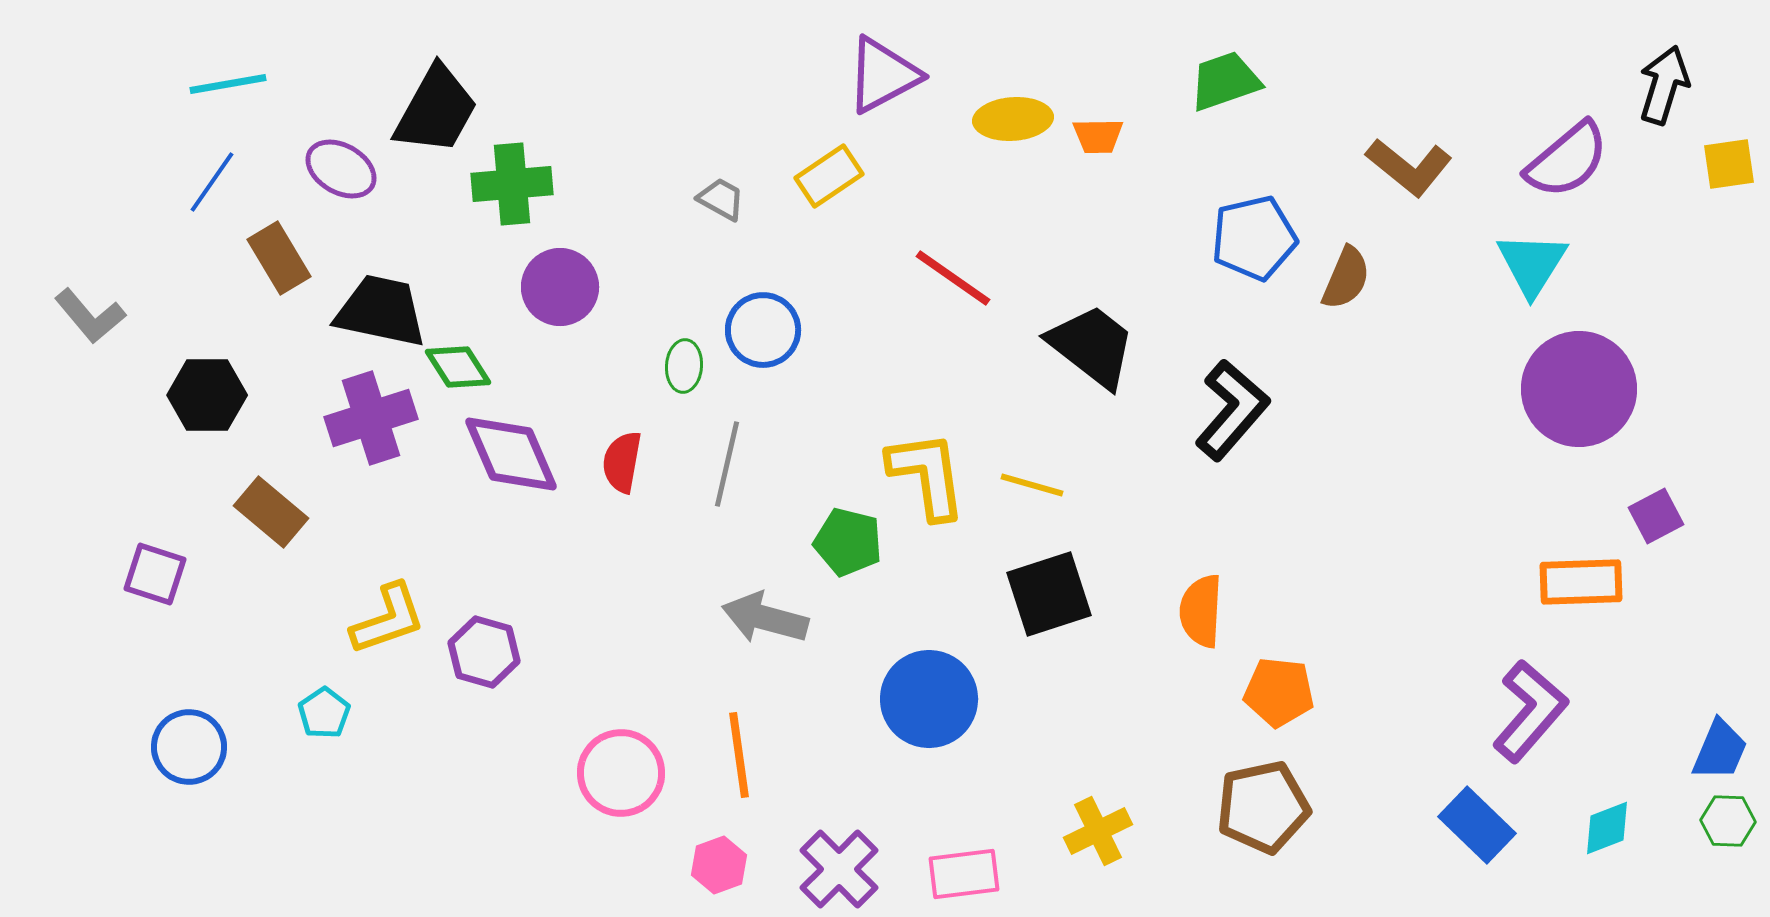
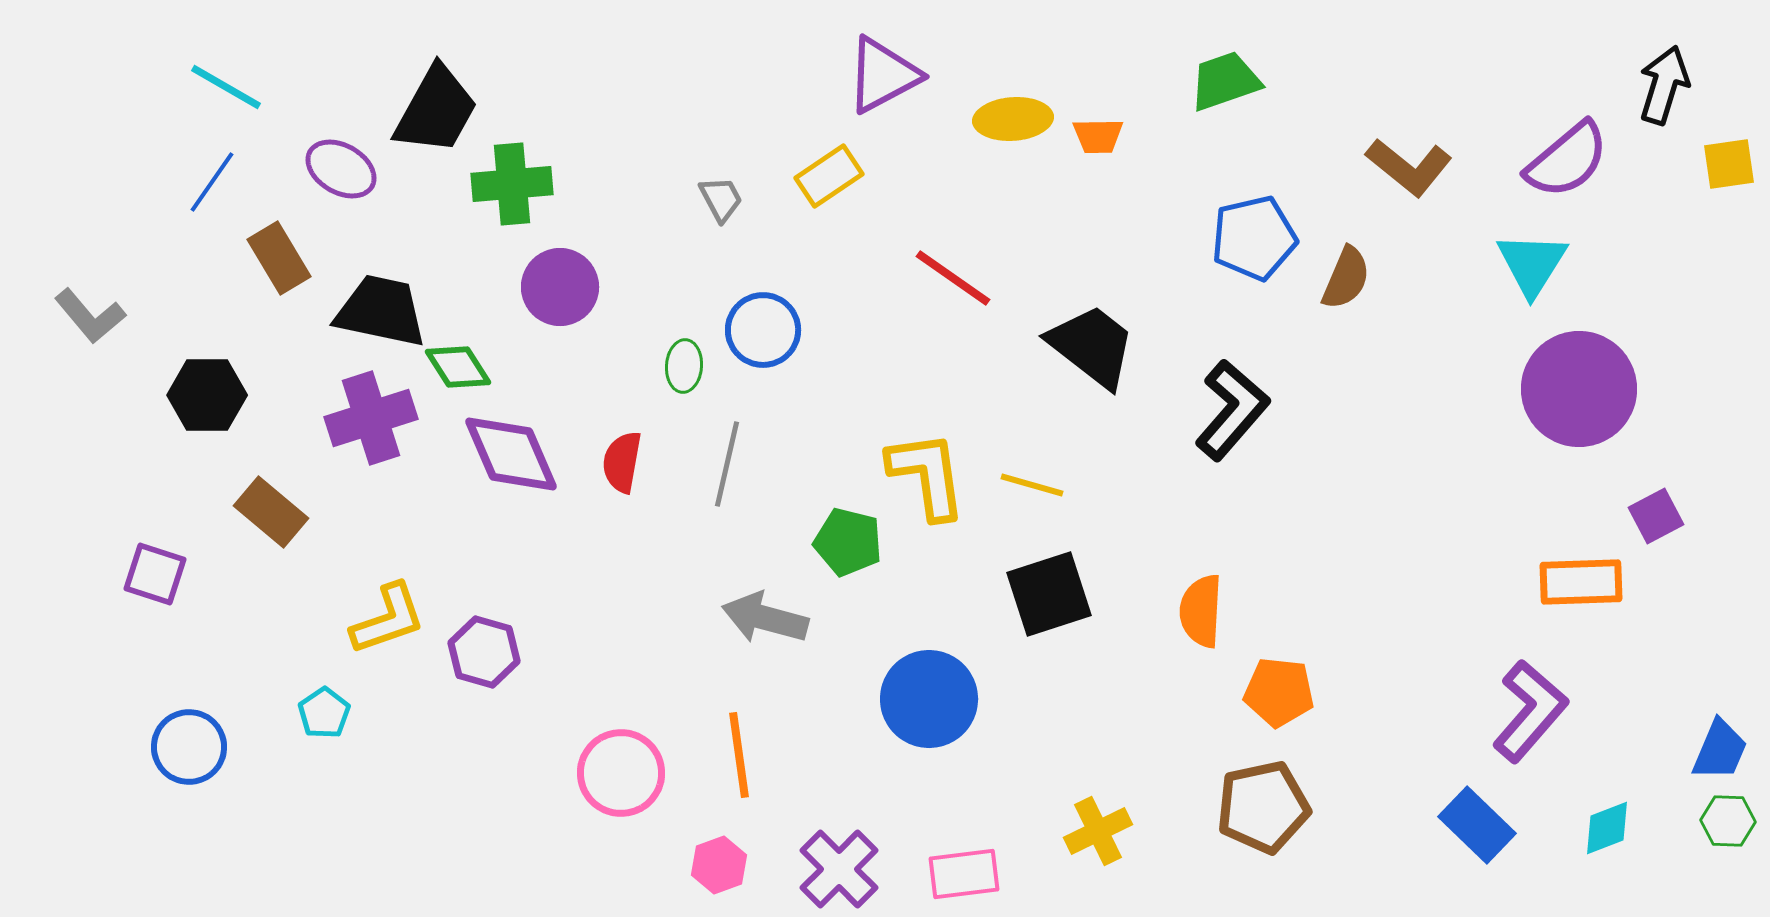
cyan line at (228, 84): moved 2 px left, 3 px down; rotated 40 degrees clockwise
gray trapezoid at (721, 199): rotated 33 degrees clockwise
